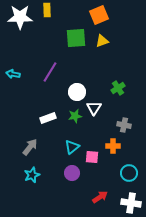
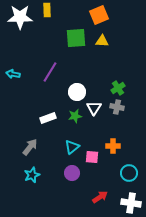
yellow triangle: rotated 24 degrees clockwise
gray cross: moved 7 px left, 18 px up
